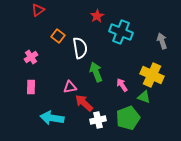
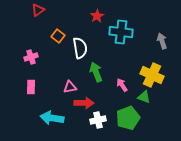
cyan cross: rotated 15 degrees counterclockwise
pink cross: rotated 16 degrees clockwise
red arrow: rotated 138 degrees clockwise
